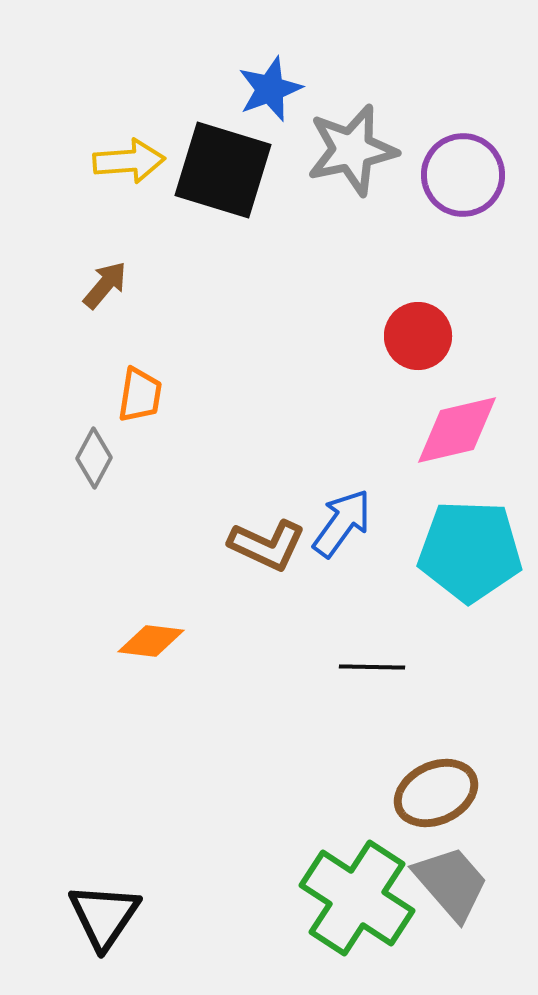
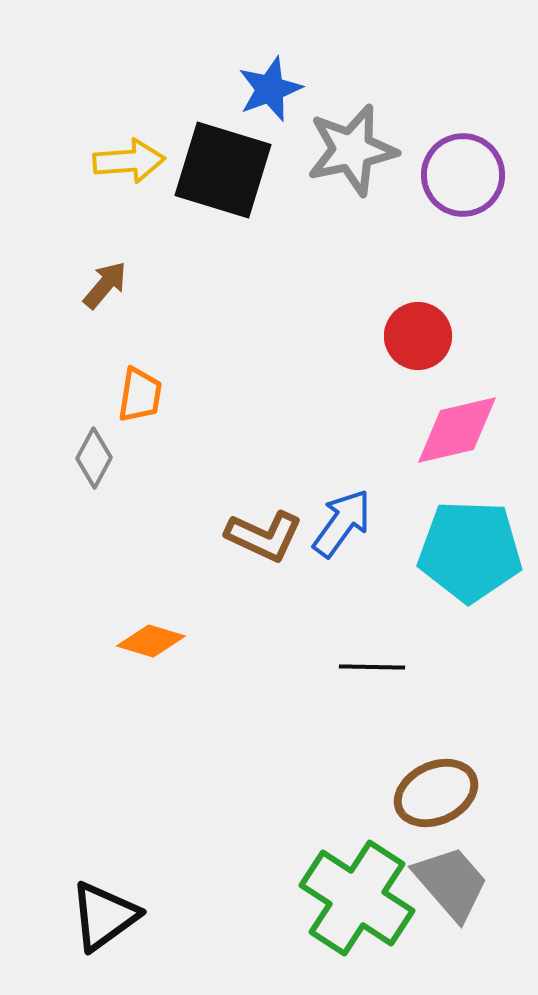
brown L-shape: moved 3 px left, 9 px up
orange diamond: rotated 10 degrees clockwise
black triangle: rotated 20 degrees clockwise
